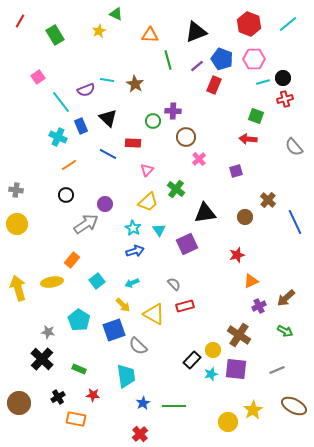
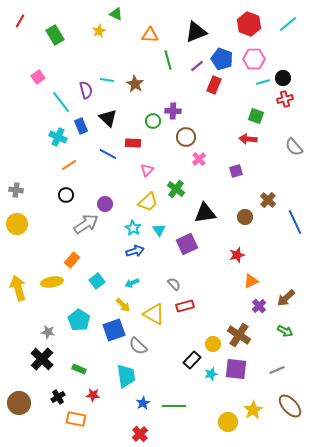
purple semicircle at (86, 90): rotated 84 degrees counterclockwise
purple cross at (259, 306): rotated 16 degrees counterclockwise
yellow circle at (213, 350): moved 6 px up
brown ellipse at (294, 406): moved 4 px left; rotated 20 degrees clockwise
